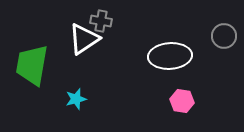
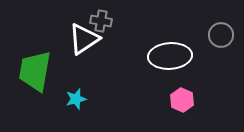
gray circle: moved 3 px left, 1 px up
green trapezoid: moved 3 px right, 6 px down
pink hexagon: moved 1 px up; rotated 15 degrees clockwise
